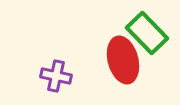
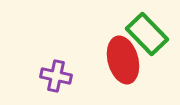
green rectangle: moved 1 px down
